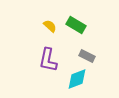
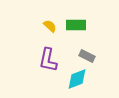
green rectangle: rotated 30 degrees counterclockwise
